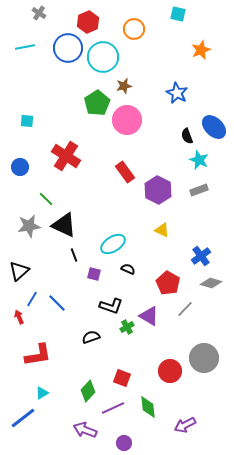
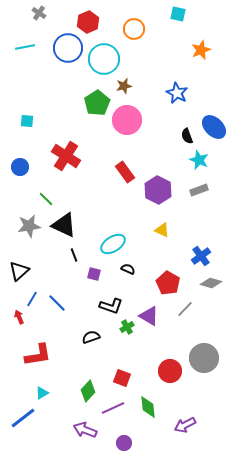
cyan circle at (103, 57): moved 1 px right, 2 px down
